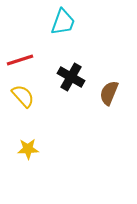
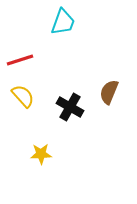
black cross: moved 1 px left, 30 px down
brown semicircle: moved 1 px up
yellow star: moved 13 px right, 5 px down
